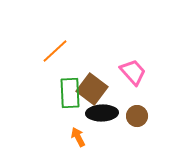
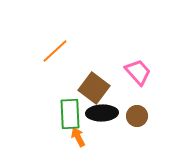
pink trapezoid: moved 5 px right
brown square: moved 2 px right, 1 px up
green rectangle: moved 21 px down
